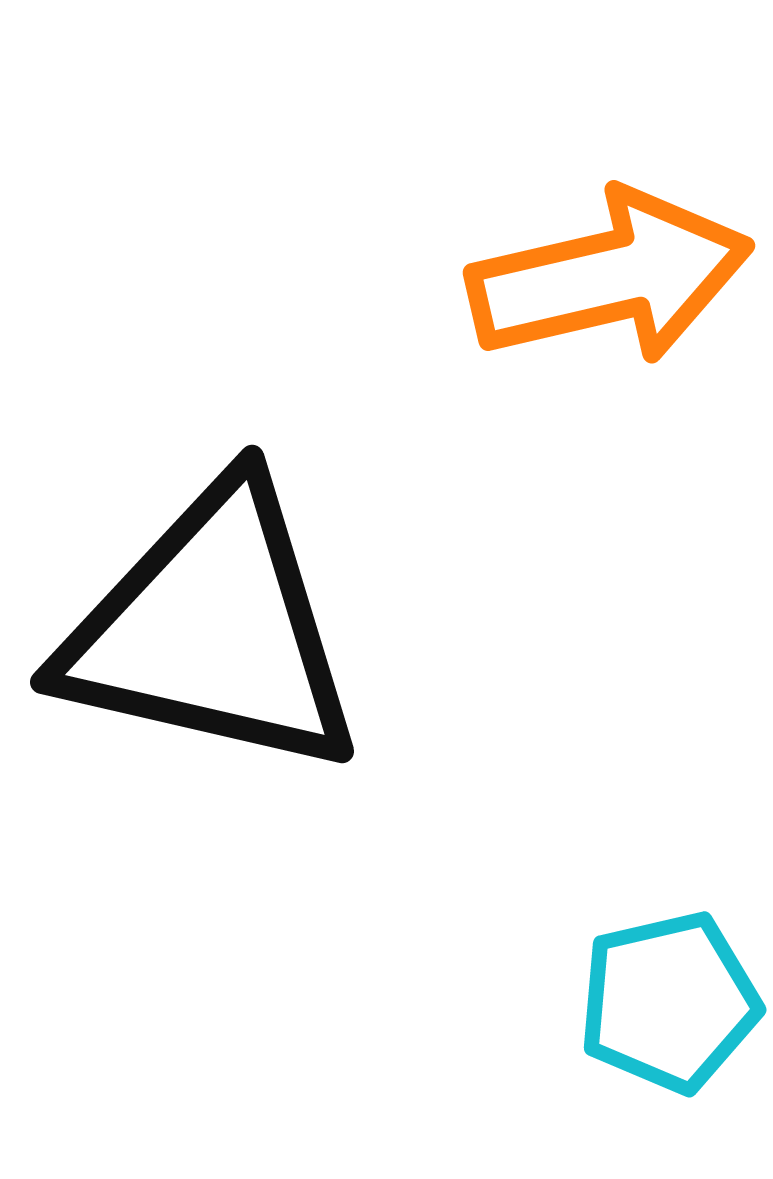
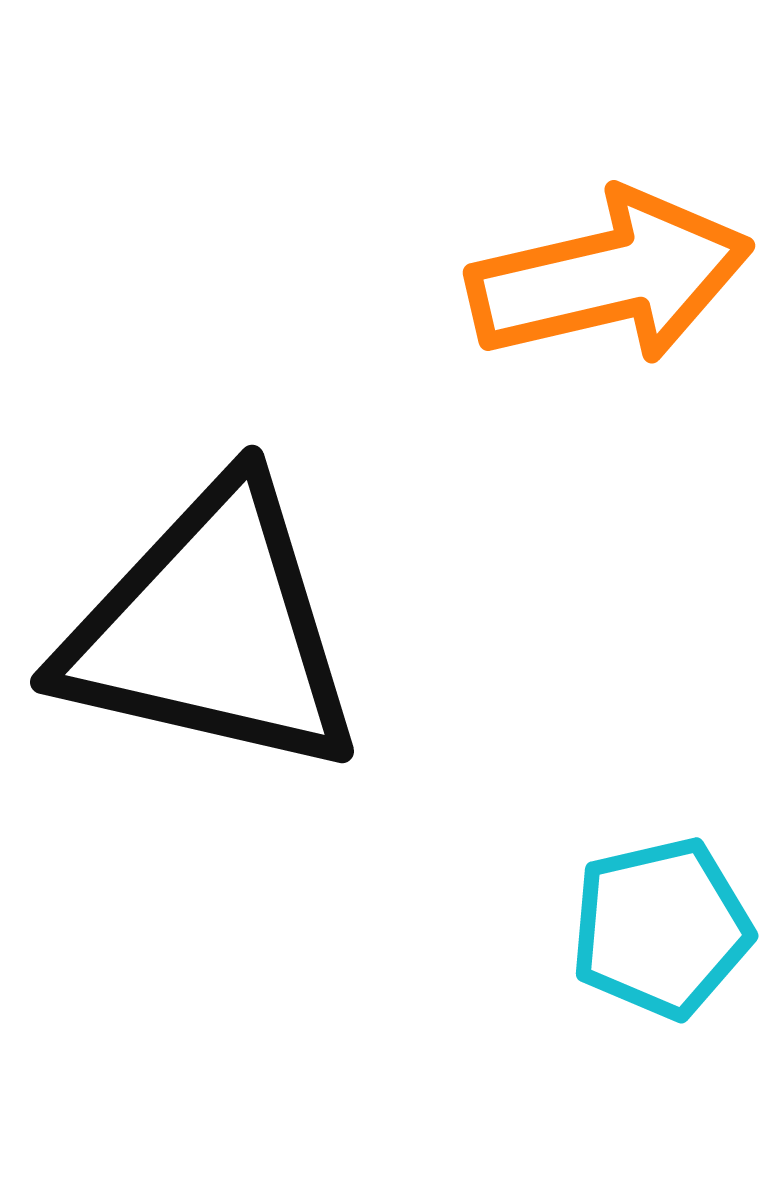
cyan pentagon: moved 8 px left, 74 px up
